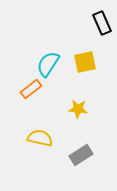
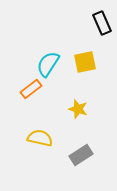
yellow star: rotated 12 degrees clockwise
